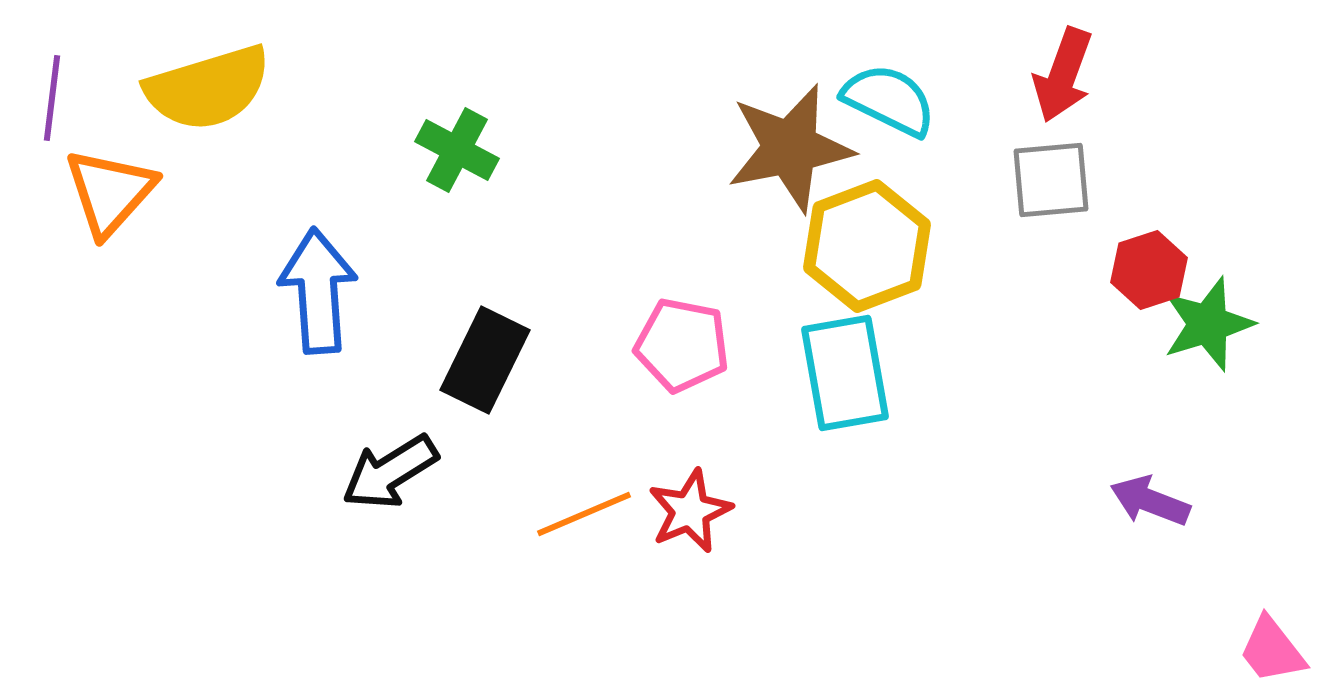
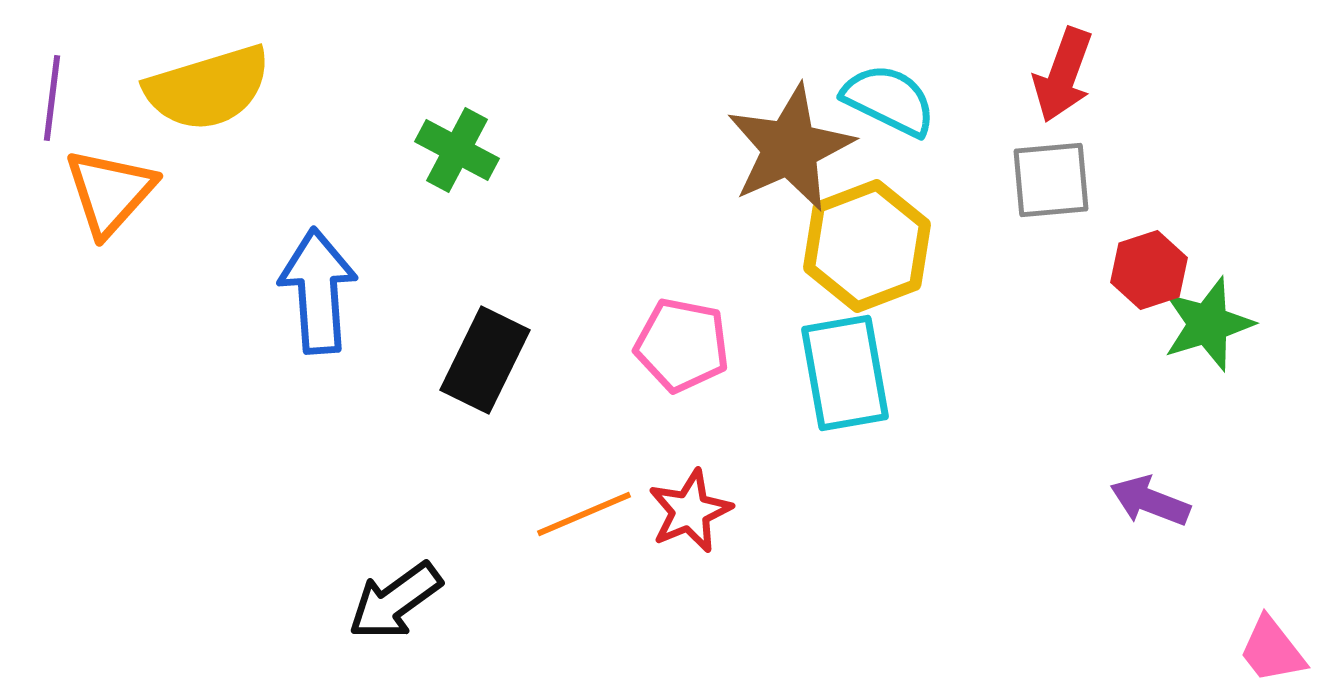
brown star: rotated 13 degrees counterclockwise
black arrow: moved 5 px right, 129 px down; rotated 4 degrees counterclockwise
